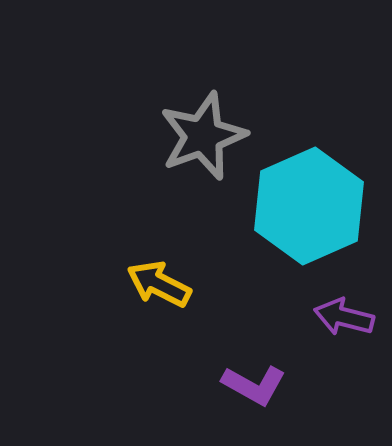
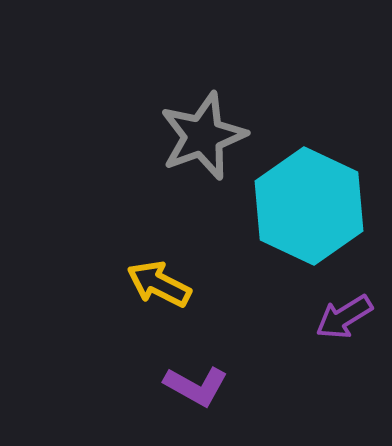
cyan hexagon: rotated 11 degrees counterclockwise
purple arrow: rotated 46 degrees counterclockwise
purple L-shape: moved 58 px left, 1 px down
